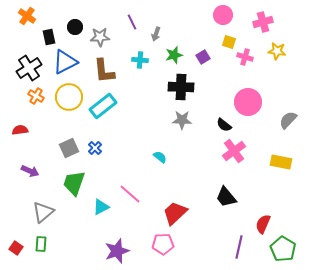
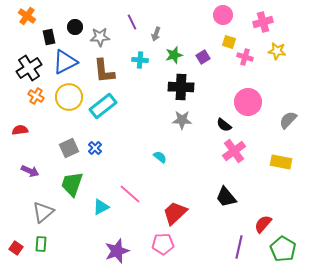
green trapezoid at (74, 183): moved 2 px left, 1 px down
red semicircle at (263, 224): rotated 18 degrees clockwise
